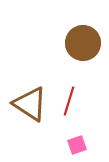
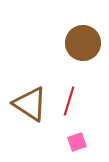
pink square: moved 3 px up
